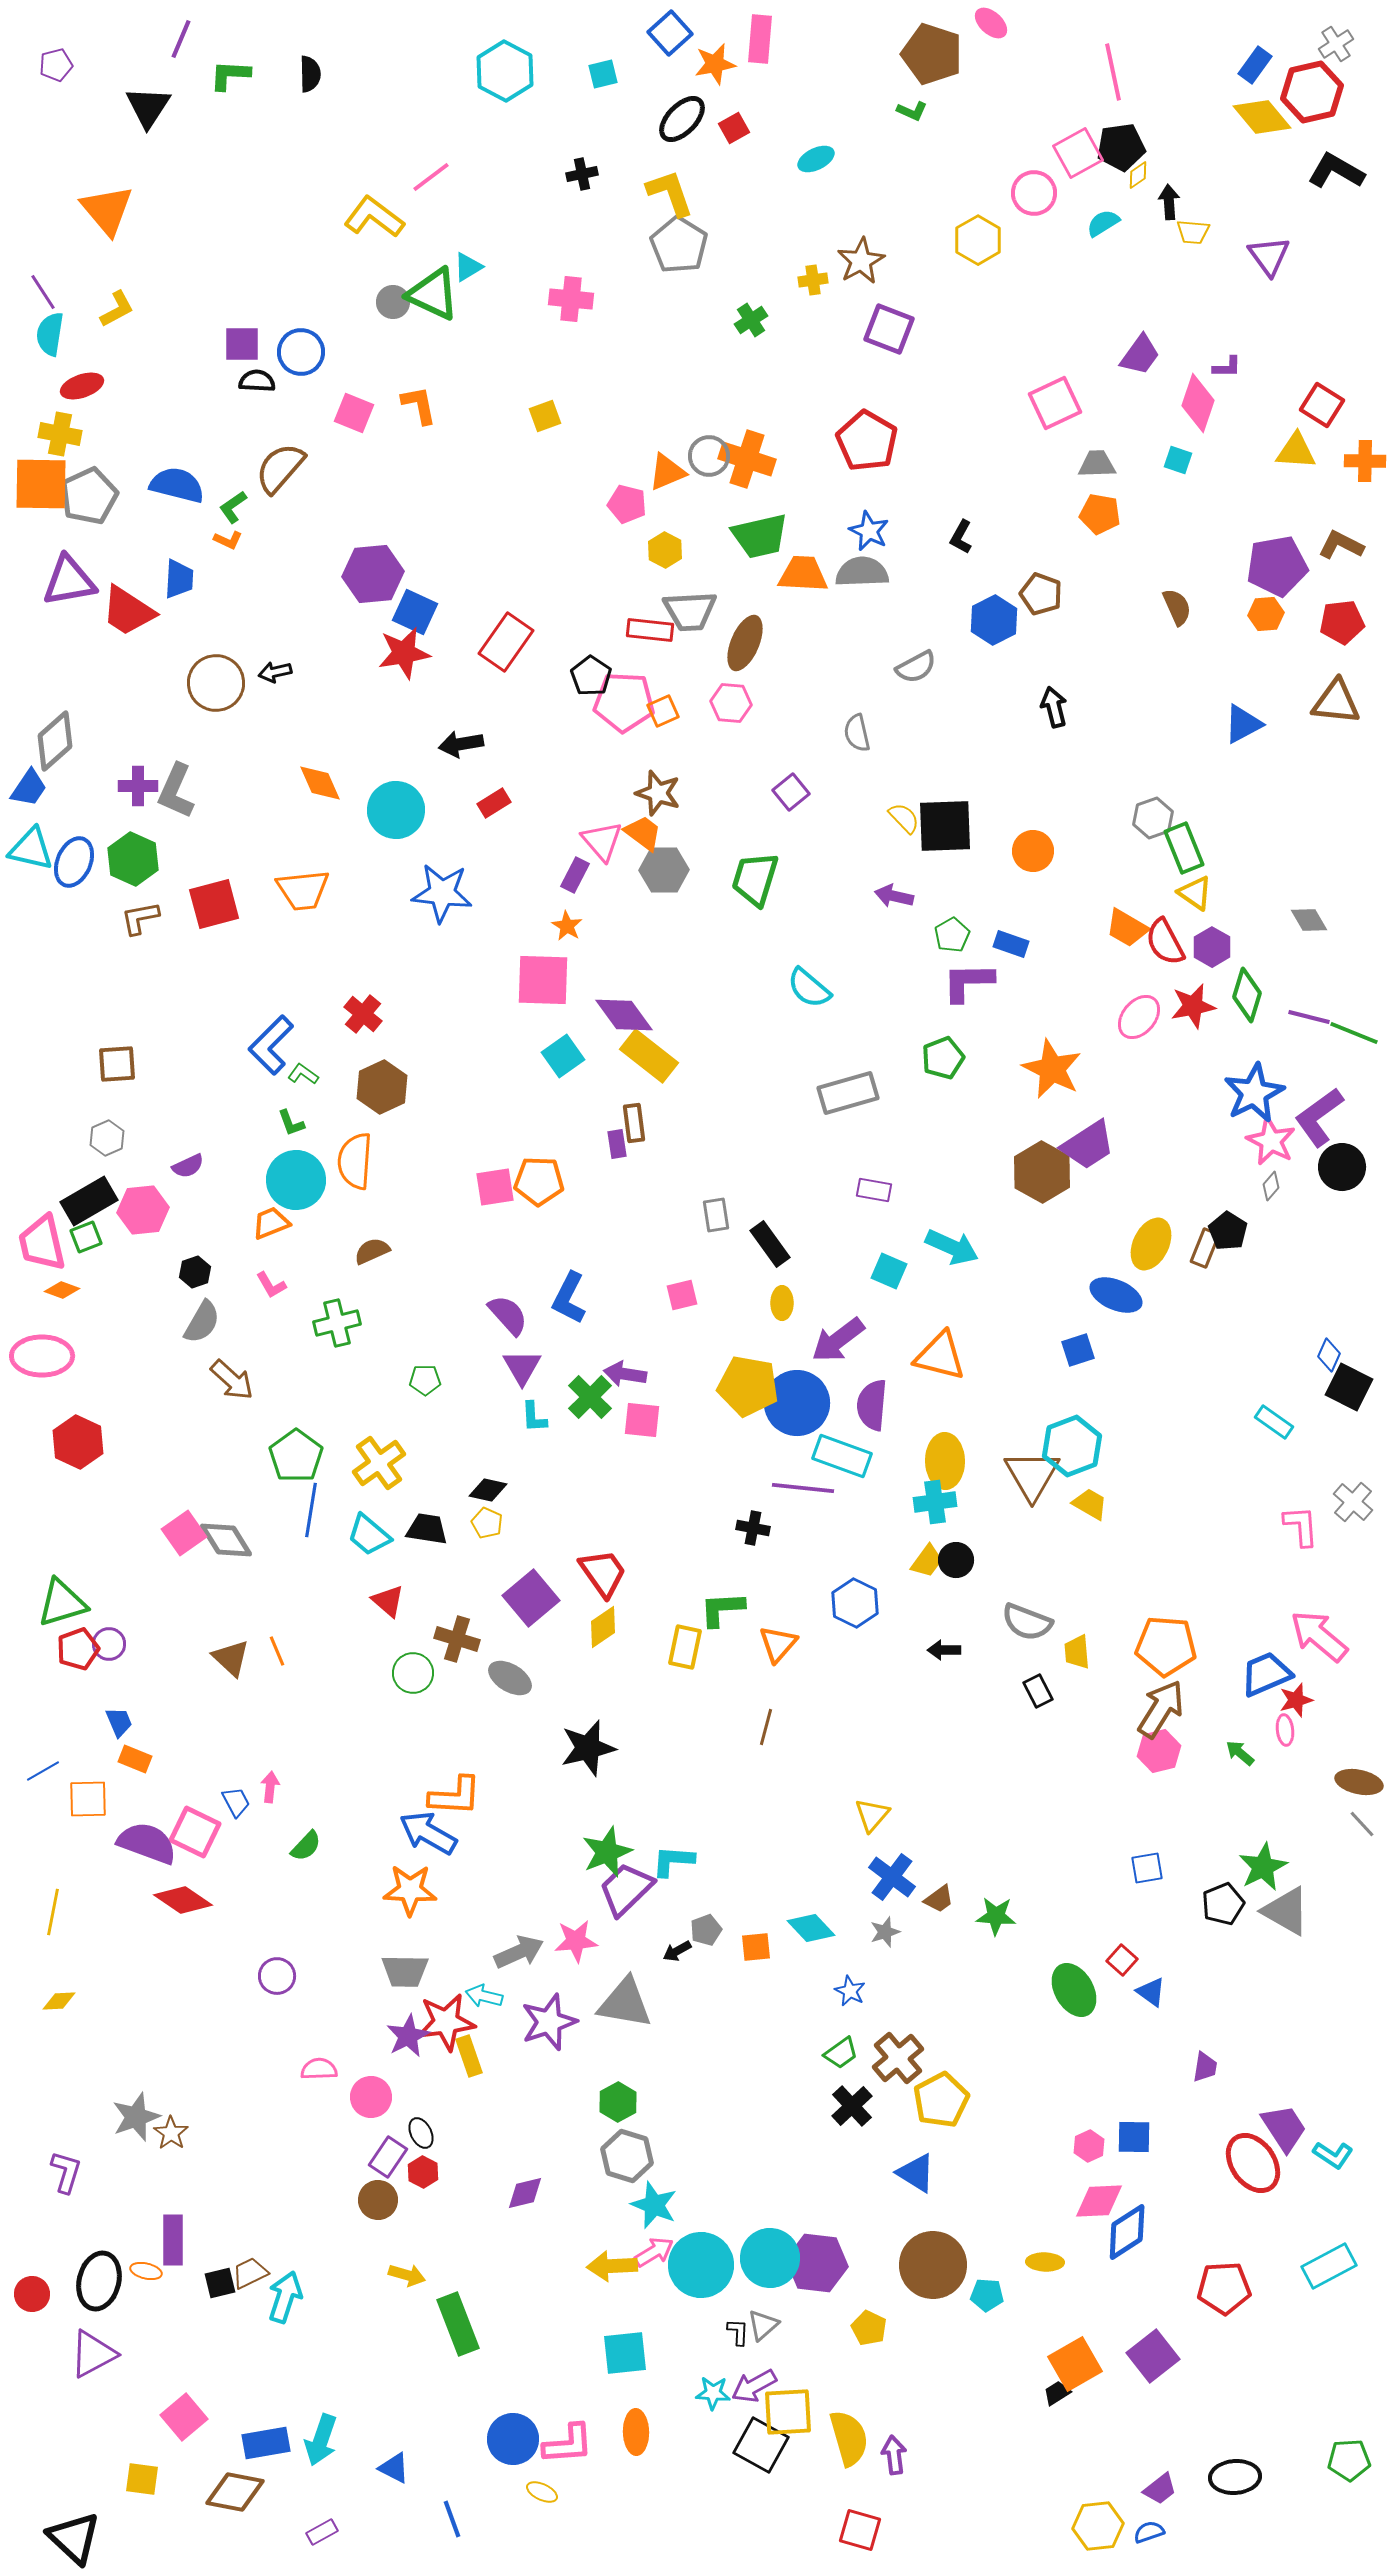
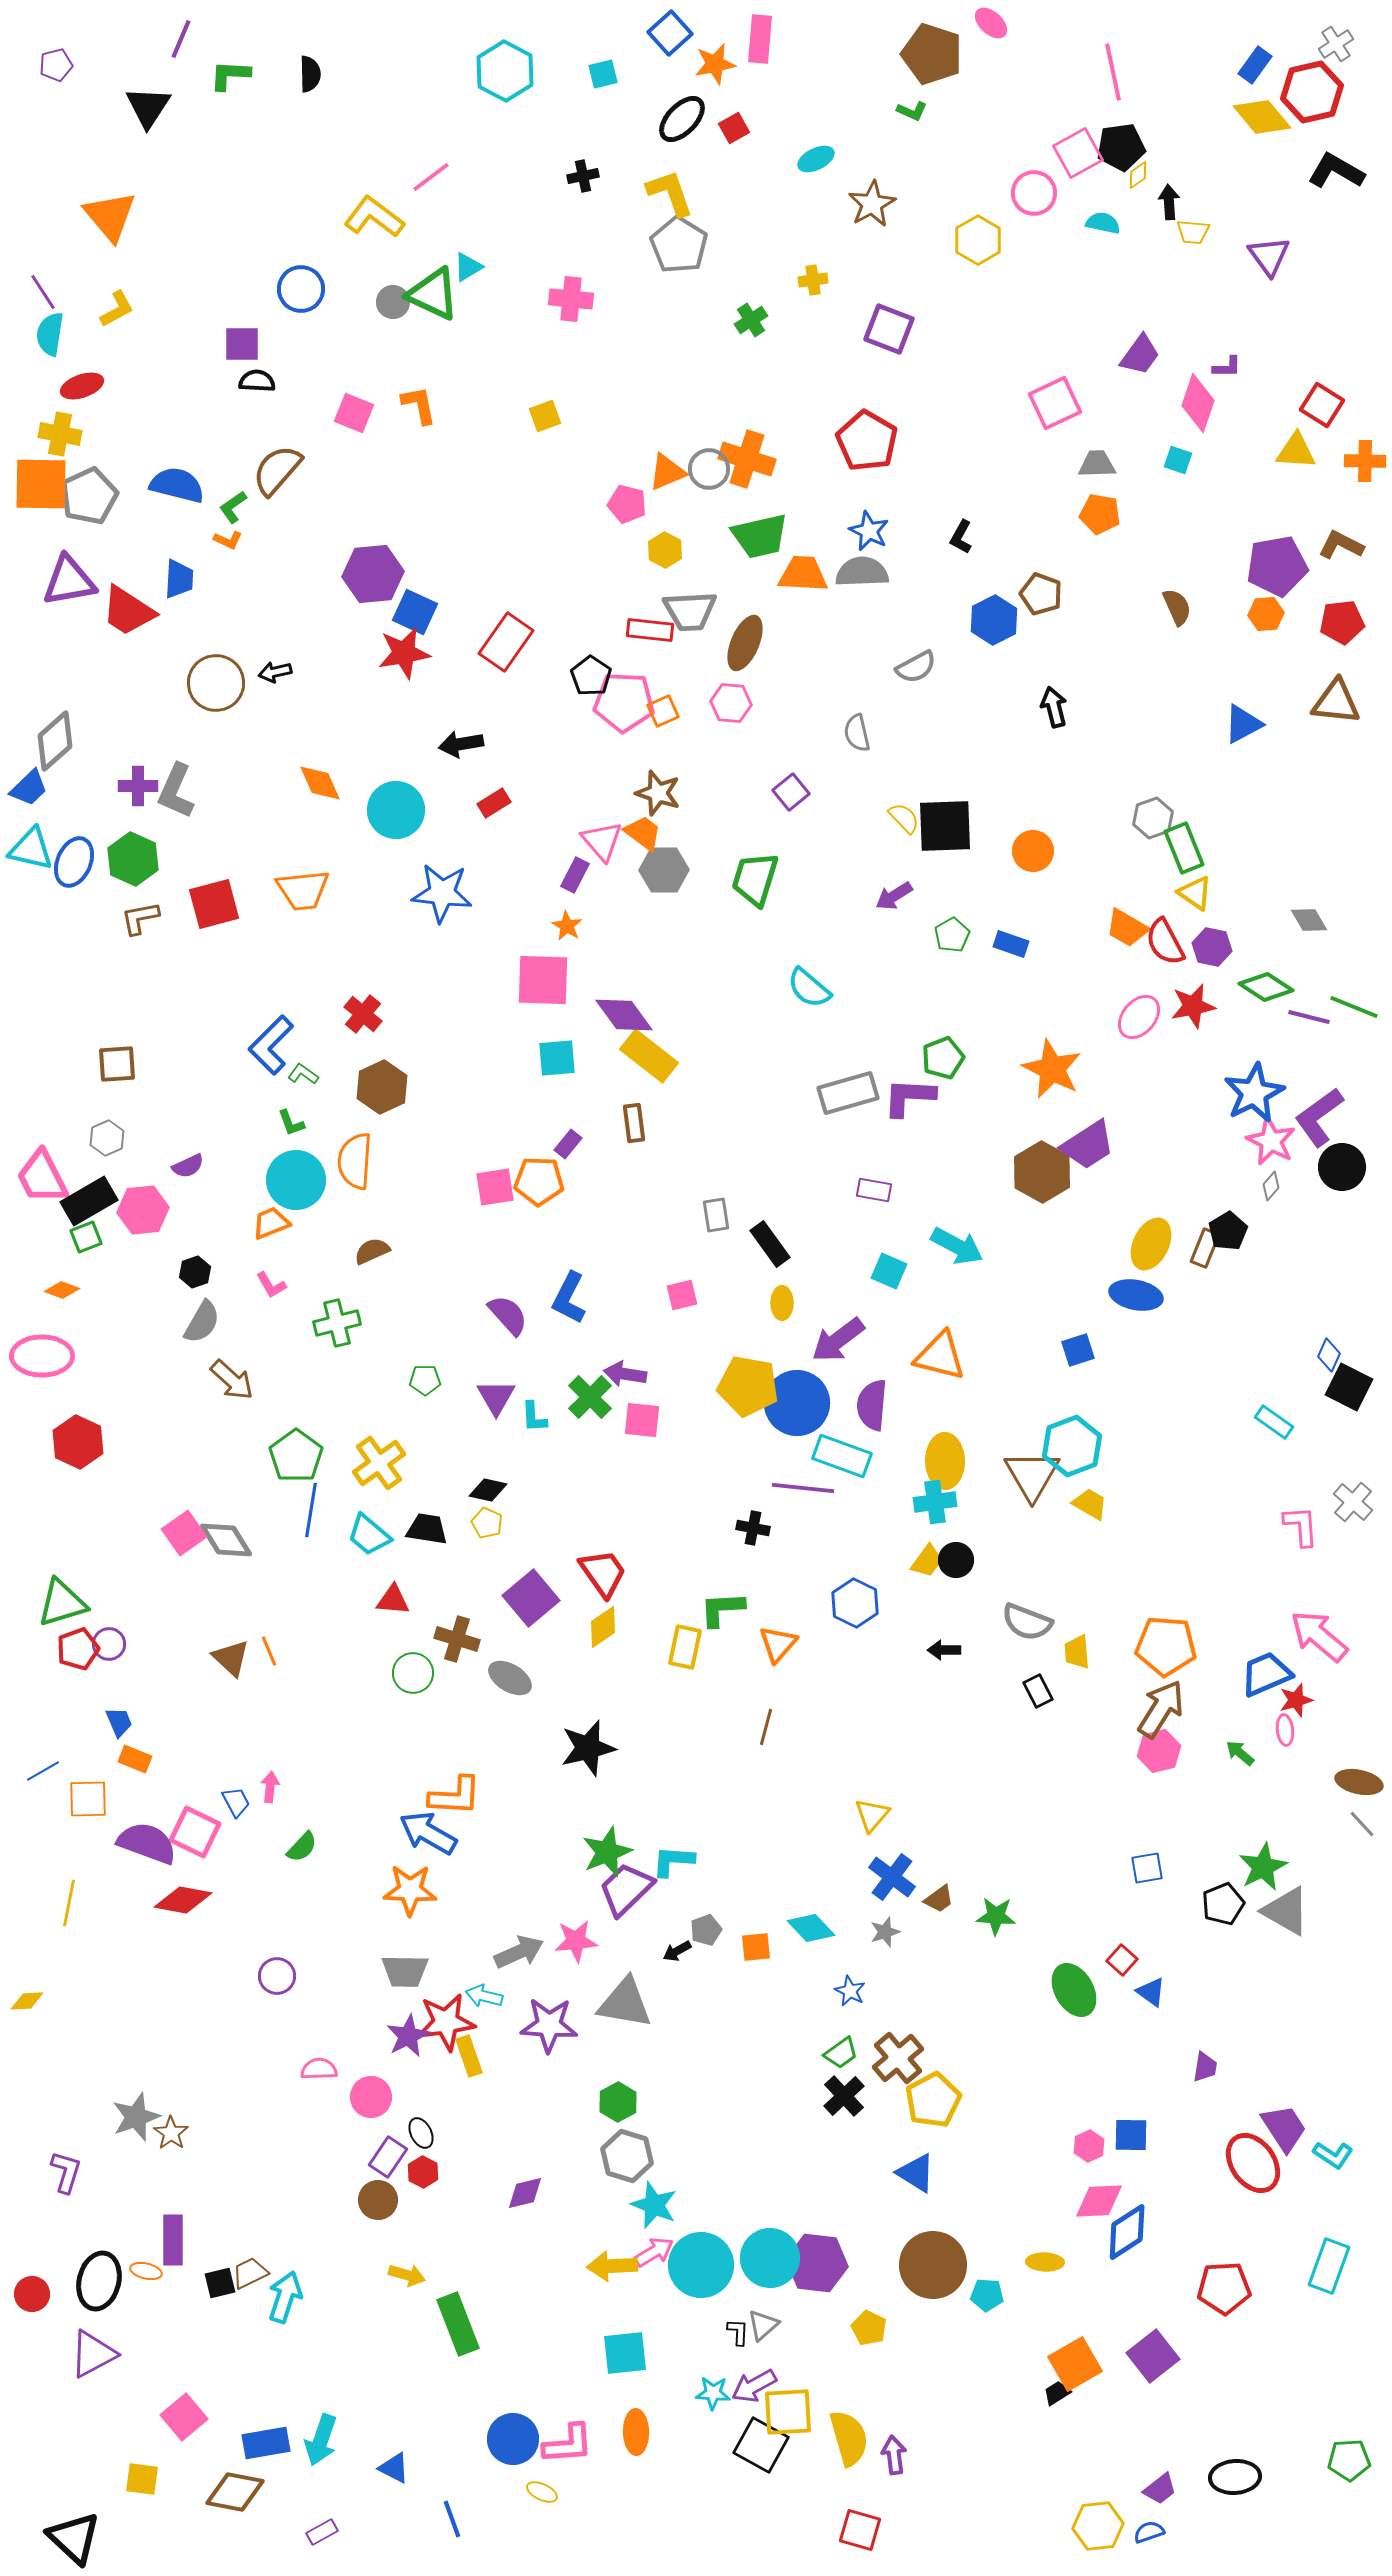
black cross at (582, 174): moved 1 px right, 2 px down
orange triangle at (107, 210): moved 3 px right, 6 px down
cyan semicircle at (1103, 223): rotated 44 degrees clockwise
brown star at (861, 261): moved 11 px right, 57 px up
blue circle at (301, 352): moved 63 px up
gray circle at (709, 456): moved 13 px down
brown semicircle at (280, 468): moved 3 px left, 2 px down
blue trapezoid at (29, 788): rotated 12 degrees clockwise
purple arrow at (894, 896): rotated 45 degrees counterclockwise
purple hexagon at (1212, 947): rotated 18 degrees counterclockwise
purple L-shape at (968, 982): moved 59 px left, 115 px down; rotated 4 degrees clockwise
green diamond at (1247, 995): moved 19 px right, 8 px up; rotated 74 degrees counterclockwise
green line at (1354, 1033): moved 26 px up
cyan square at (563, 1056): moved 6 px left, 2 px down; rotated 30 degrees clockwise
purple rectangle at (617, 1144): moved 49 px left; rotated 48 degrees clockwise
black pentagon at (1228, 1231): rotated 9 degrees clockwise
pink trapezoid at (42, 1243): moved 66 px up; rotated 14 degrees counterclockwise
cyan arrow at (952, 1247): moved 5 px right, 1 px up; rotated 4 degrees clockwise
blue ellipse at (1116, 1295): moved 20 px right; rotated 12 degrees counterclockwise
purple triangle at (522, 1367): moved 26 px left, 30 px down
red triangle at (388, 1601): moved 5 px right, 1 px up; rotated 36 degrees counterclockwise
orange line at (277, 1651): moved 8 px left
green semicircle at (306, 1846): moved 4 px left, 1 px down
red diamond at (183, 1900): rotated 24 degrees counterclockwise
yellow line at (53, 1912): moved 16 px right, 9 px up
yellow diamond at (59, 2001): moved 32 px left
purple star at (549, 2022): moved 3 px down; rotated 22 degrees clockwise
yellow pentagon at (941, 2100): moved 8 px left
black cross at (852, 2106): moved 8 px left, 10 px up
blue square at (1134, 2137): moved 3 px left, 2 px up
cyan rectangle at (1329, 2266): rotated 42 degrees counterclockwise
